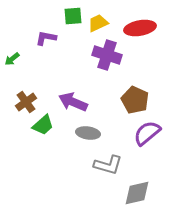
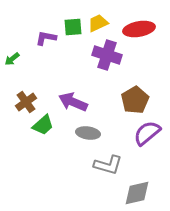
green square: moved 11 px down
red ellipse: moved 1 px left, 1 px down
brown pentagon: rotated 16 degrees clockwise
